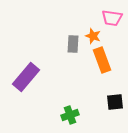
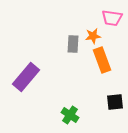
orange star: rotated 28 degrees counterclockwise
green cross: rotated 36 degrees counterclockwise
